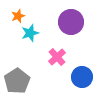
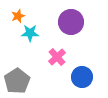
cyan star: rotated 18 degrees clockwise
